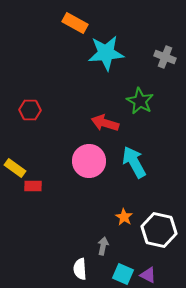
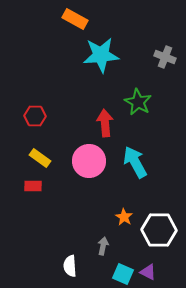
orange rectangle: moved 4 px up
cyan star: moved 5 px left, 2 px down
green star: moved 2 px left, 1 px down
red hexagon: moved 5 px right, 6 px down
red arrow: rotated 68 degrees clockwise
cyan arrow: moved 1 px right
yellow rectangle: moved 25 px right, 10 px up
white hexagon: rotated 12 degrees counterclockwise
white semicircle: moved 10 px left, 3 px up
purple triangle: moved 3 px up
